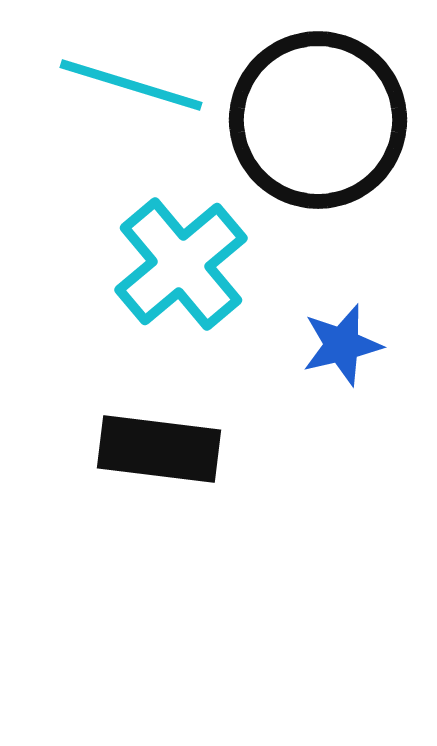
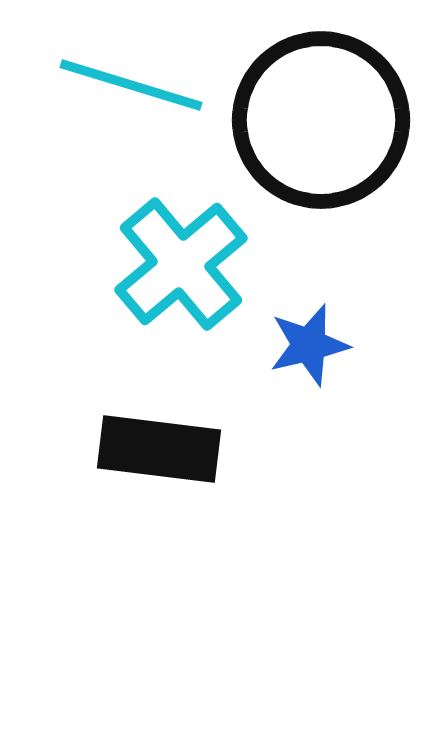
black circle: moved 3 px right
blue star: moved 33 px left
